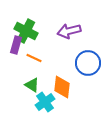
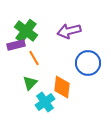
green cross: rotated 10 degrees clockwise
purple rectangle: rotated 60 degrees clockwise
orange line: rotated 35 degrees clockwise
green triangle: moved 2 px left, 2 px up; rotated 42 degrees clockwise
